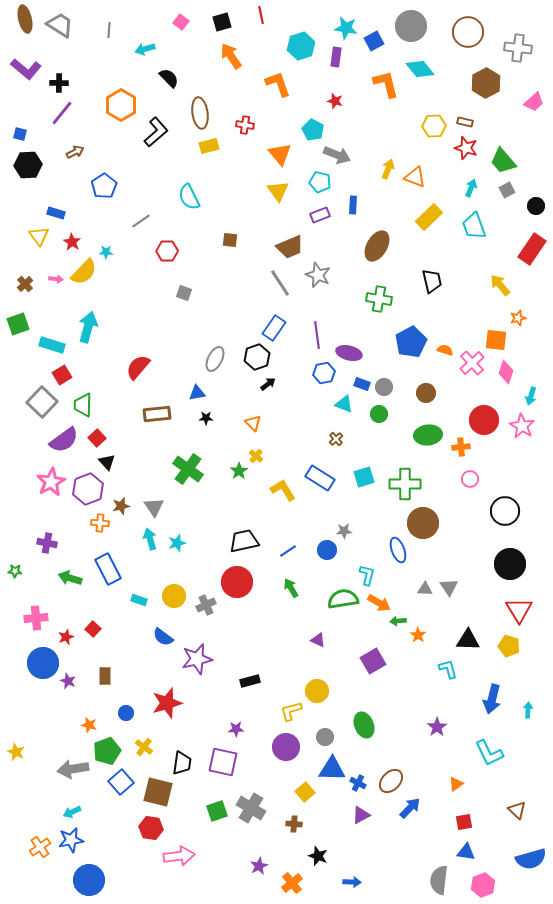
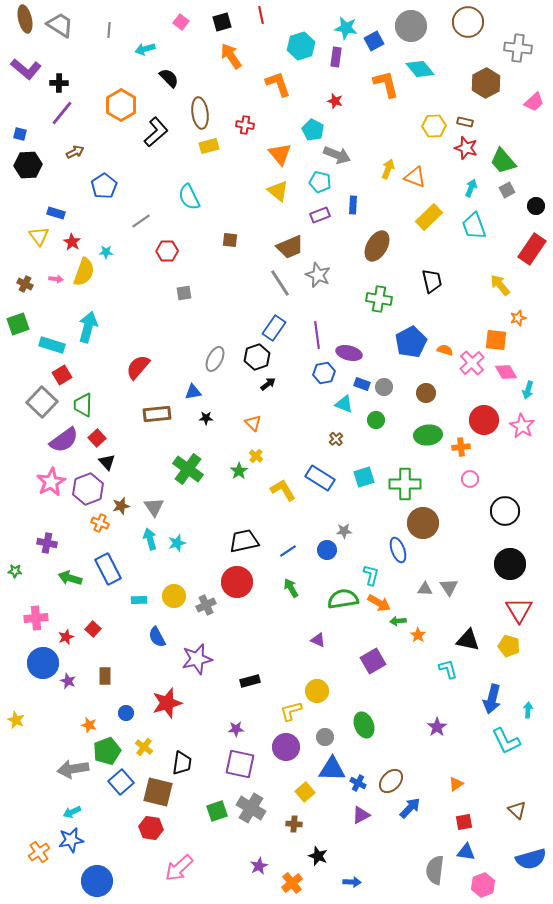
brown circle at (468, 32): moved 10 px up
yellow triangle at (278, 191): rotated 15 degrees counterclockwise
yellow semicircle at (84, 272): rotated 24 degrees counterclockwise
brown cross at (25, 284): rotated 21 degrees counterclockwise
gray square at (184, 293): rotated 28 degrees counterclockwise
pink diamond at (506, 372): rotated 50 degrees counterclockwise
blue triangle at (197, 393): moved 4 px left, 1 px up
cyan arrow at (531, 396): moved 3 px left, 6 px up
green circle at (379, 414): moved 3 px left, 6 px down
orange cross at (100, 523): rotated 18 degrees clockwise
cyan L-shape at (367, 575): moved 4 px right
cyan rectangle at (139, 600): rotated 21 degrees counterclockwise
blue semicircle at (163, 637): moved 6 px left; rotated 25 degrees clockwise
black triangle at (468, 640): rotated 10 degrees clockwise
yellow star at (16, 752): moved 32 px up
cyan L-shape at (489, 753): moved 17 px right, 12 px up
purple square at (223, 762): moved 17 px right, 2 px down
orange cross at (40, 847): moved 1 px left, 5 px down
pink arrow at (179, 856): moved 12 px down; rotated 144 degrees clockwise
blue circle at (89, 880): moved 8 px right, 1 px down
gray semicircle at (439, 880): moved 4 px left, 10 px up
